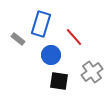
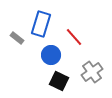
gray rectangle: moved 1 px left, 1 px up
black square: rotated 18 degrees clockwise
